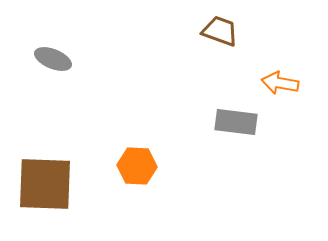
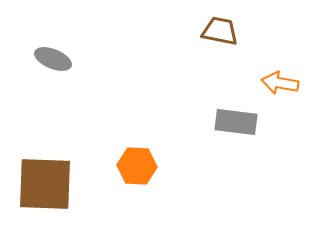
brown trapezoid: rotated 9 degrees counterclockwise
